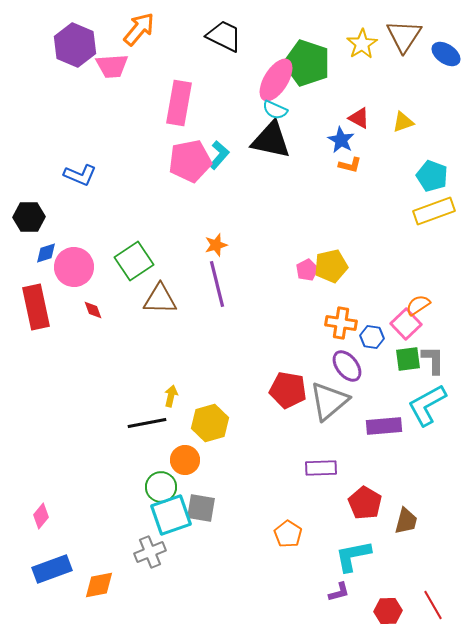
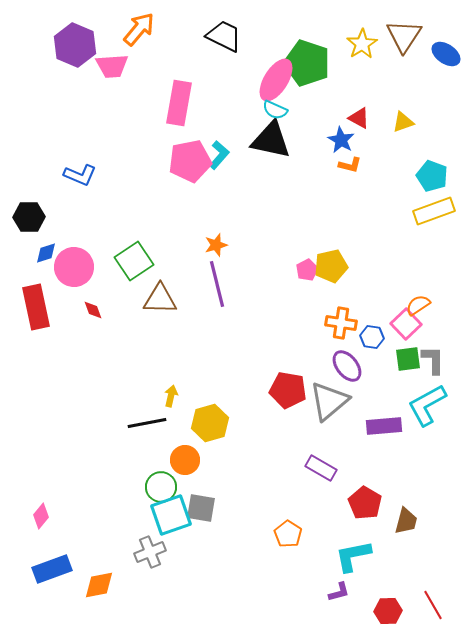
purple rectangle at (321, 468): rotated 32 degrees clockwise
